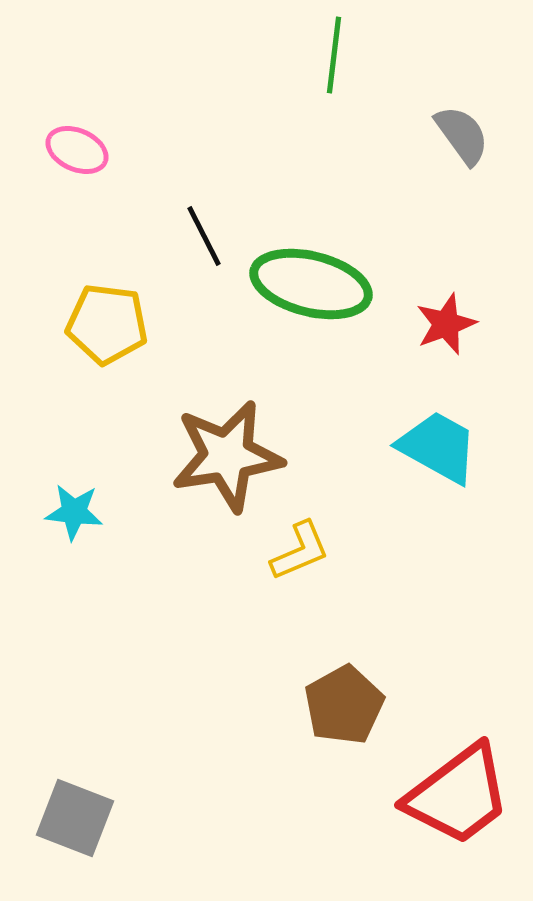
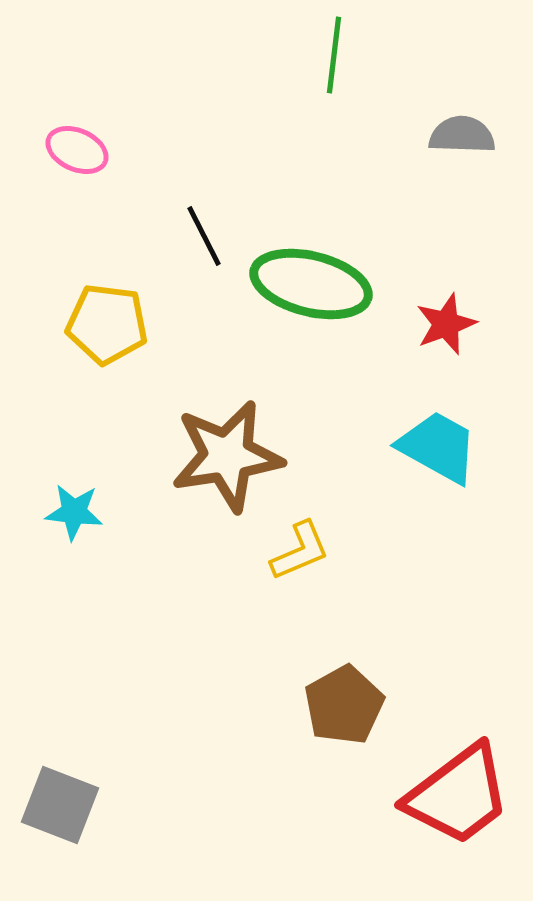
gray semicircle: rotated 52 degrees counterclockwise
gray square: moved 15 px left, 13 px up
